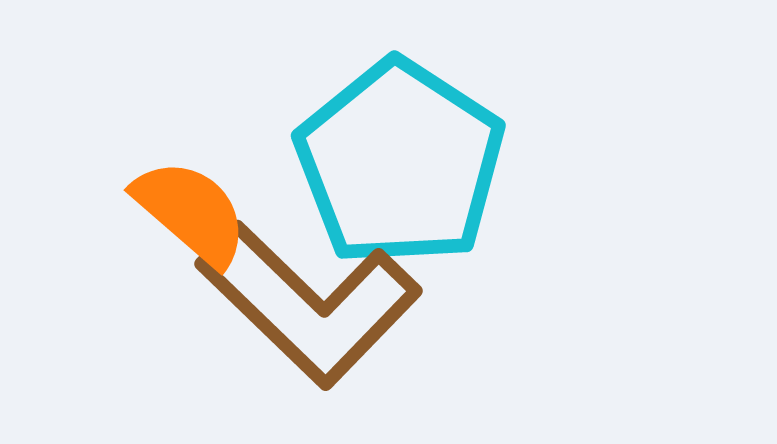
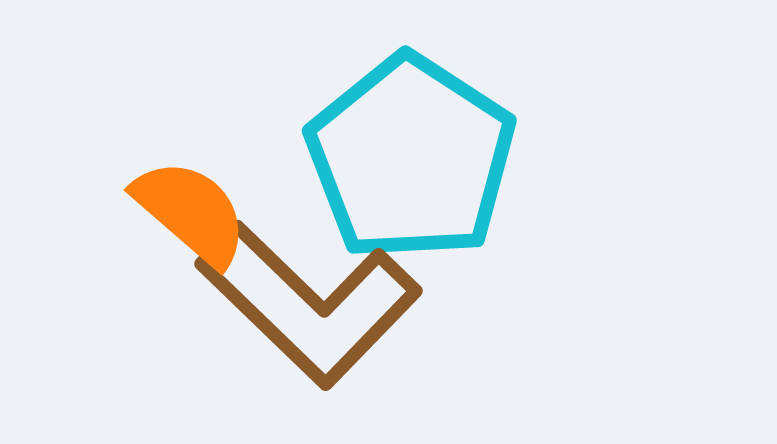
cyan pentagon: moved 11 px right, 5 px up
